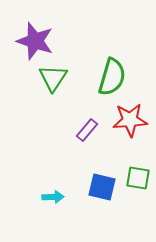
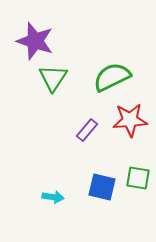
green semicircle: rotated 132 degrees counterclockwise
cyan arrow: rotated 10 degrees clockwise
